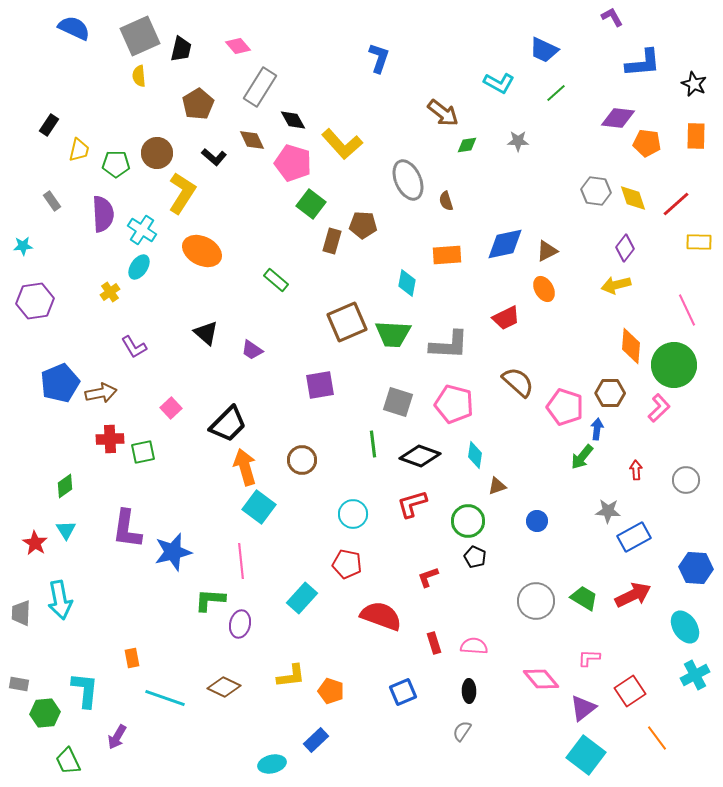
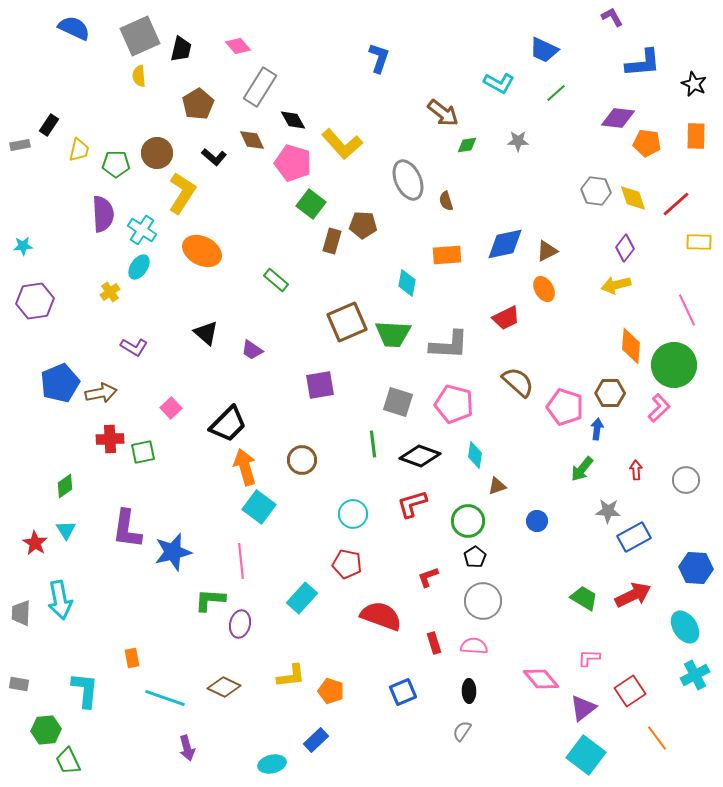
gray rectangle at (52, 201): moved 32 px left, 56 px up; rotated 66 degrees counterclockwise
purple L-shape at (134, 347): rotated 28 degrees counterclockwise
green arrow at (582, 457): moved 12 px down
black pentagon at (475, 557): rotated 15 degrees clockwise
gray circle at (536, 601): moved 53 px left
green hexagon at (45, 713): moved 1 px right, 17 px down
purple arrow at (117, 737): moved 70 px right, 11 px down; rotated 45 degrees counterclockwise
